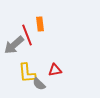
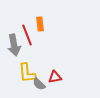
gray arrow: rotated 60 degrees counterclockwise
red triangle: moved 7 px down
